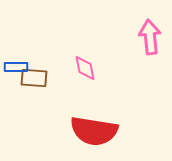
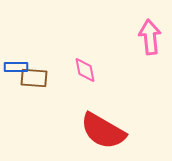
pink diamond: moved 2 px down
red semicircle: moved 9 px right; rotated 21 degrees clockwise
